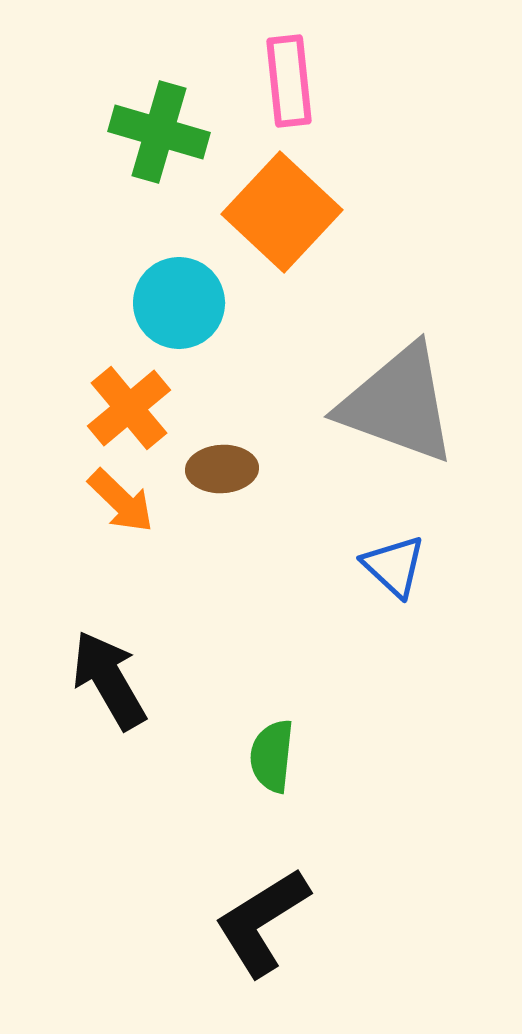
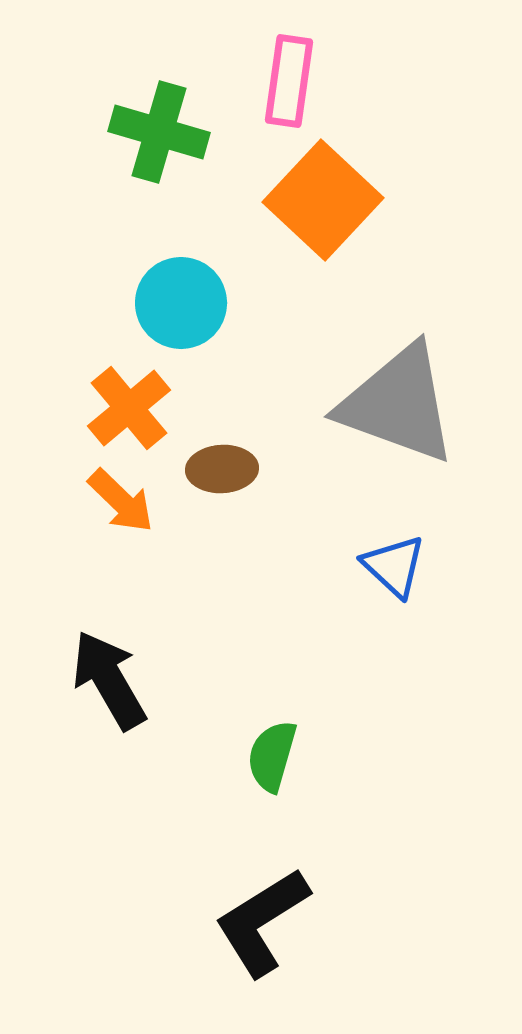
pink rectangle: rotated 14 degrees clockwise
orange square: moved 41 px right, 12 px up
cyan circle: moved 2 px right
green semicircle: rotated 10 degrees clockwise
